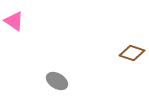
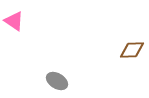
brown diamond: moved 3 px up; rotated 20 degrees counterclockwise
